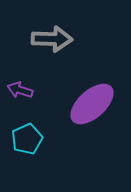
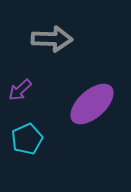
purple arrow: rotated 60 degrees counterclockwise
